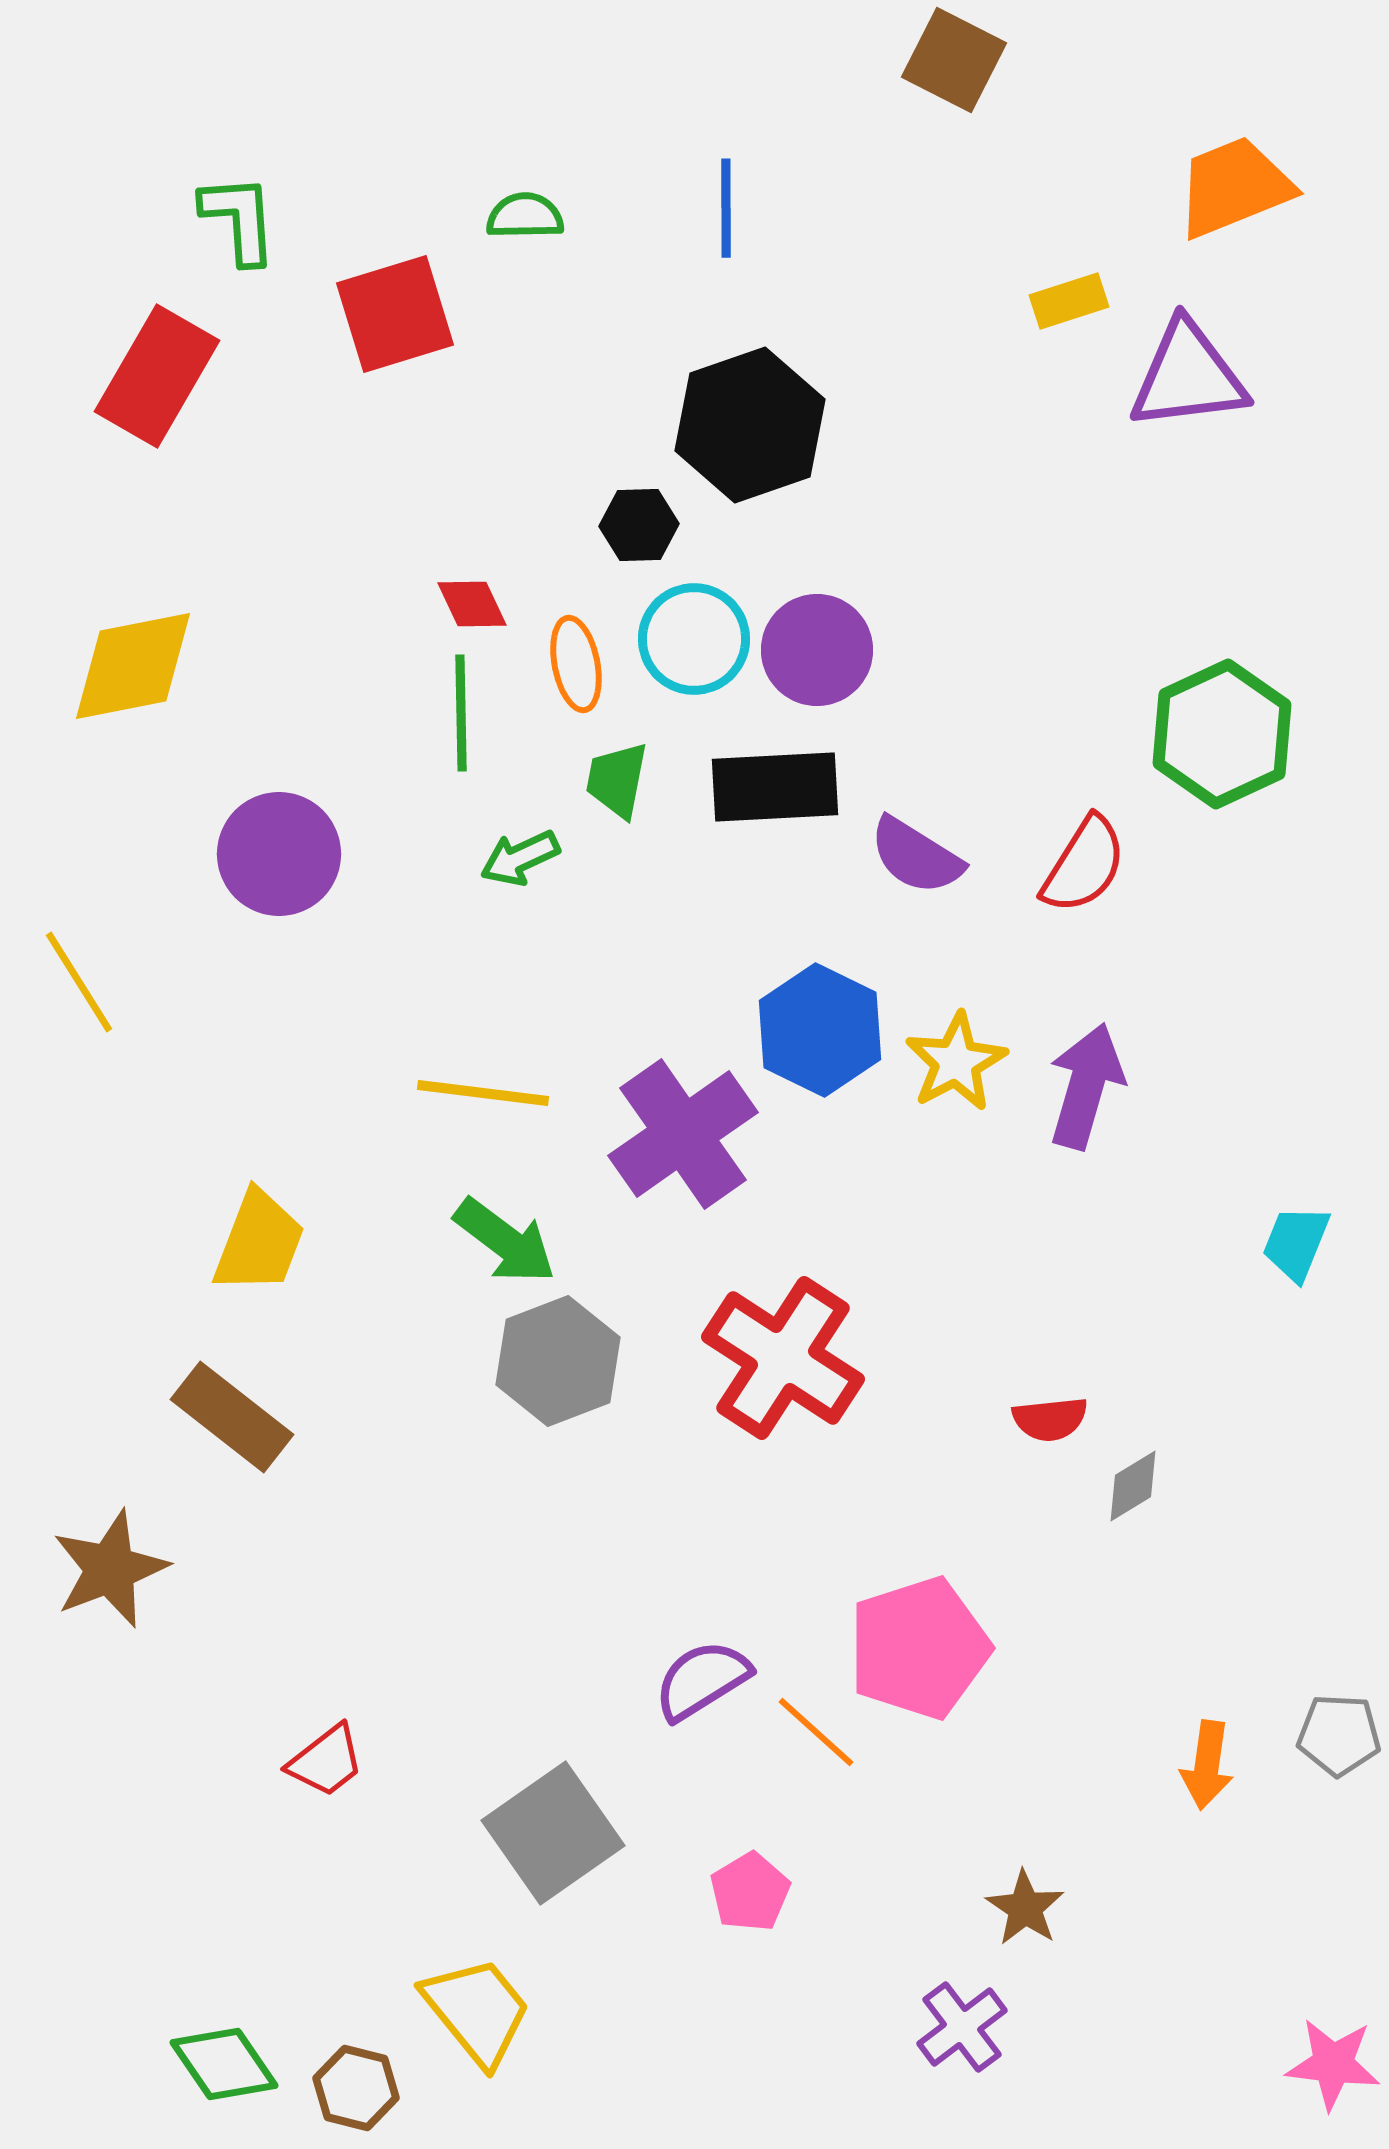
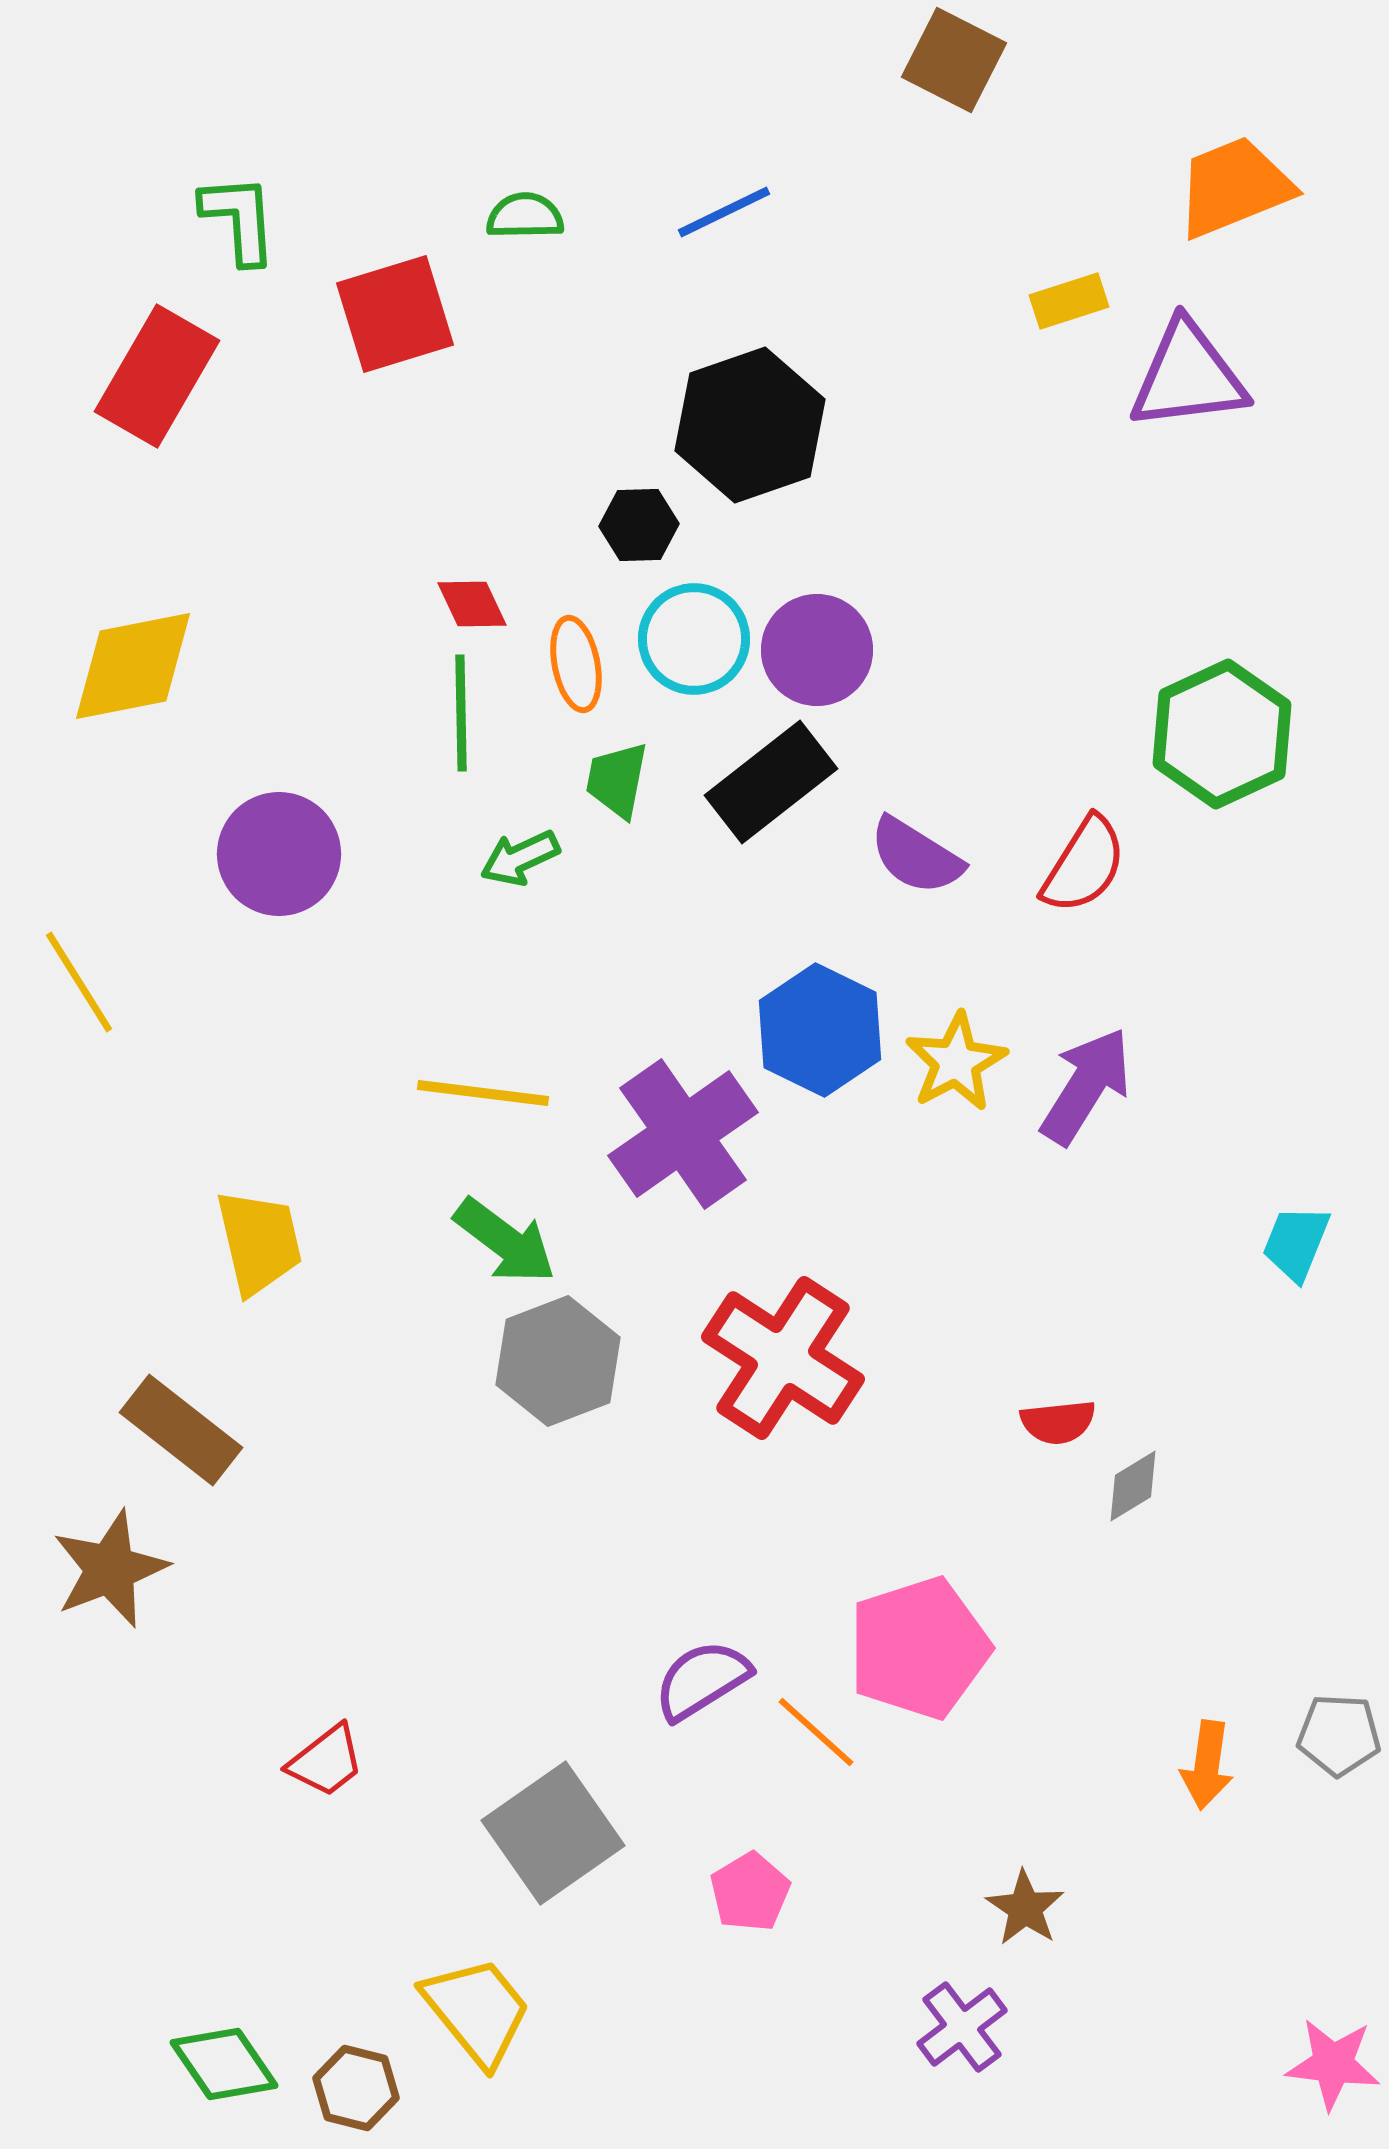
blue line at (726, 208): moved 2 px left, 4 px down; rotated 64 degrees clockwise
black rectangle at (775, 787): moved 4 px left, 5 px up; rotated 35 degrees counterclockwise
purple arrow at (1086, 1086): rotated 16 degrees clockwise
yellow trapezoid at (259, 1242): rotated 34 degrees counterclockwise
brown rectangle at (232, 1417): moved 51 px left, 13 px down
red semicircle at (1050, 1419): moved 8 px right, 3 px down
